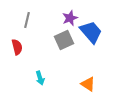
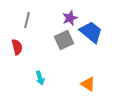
blue trapezoid: rotated 10 degrees counterclockwise
